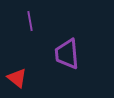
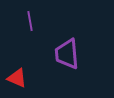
red triangle: rotated 15 degrees counterclockwise
